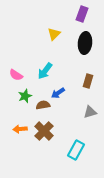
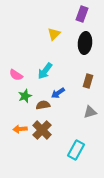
brown cross: moved 2 px left, 1 px up
